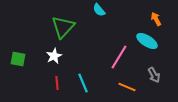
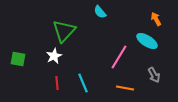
cyan semicircle: moved 1 px right, 2 px down
green triangle: moved 1 px right, 4 px down
orange line: moved 2 px left, 1 px down; rotated 12 degrees counterclockwise
